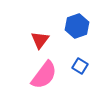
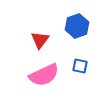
blue square: rotated 21 degrees counterclockwise
pink semicircle: rotated 28 degrees clockwise
